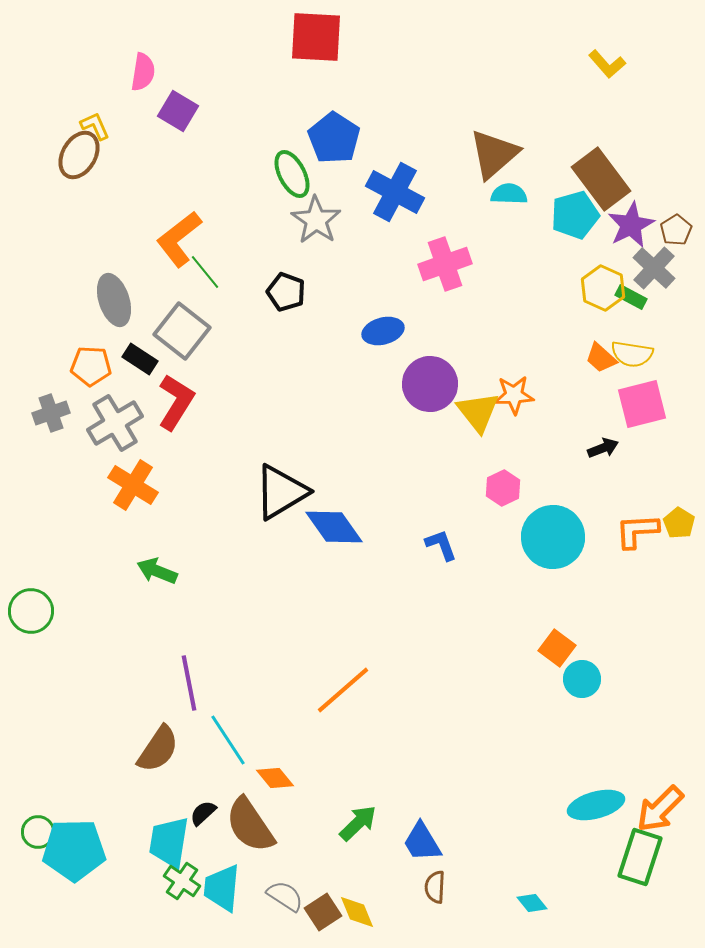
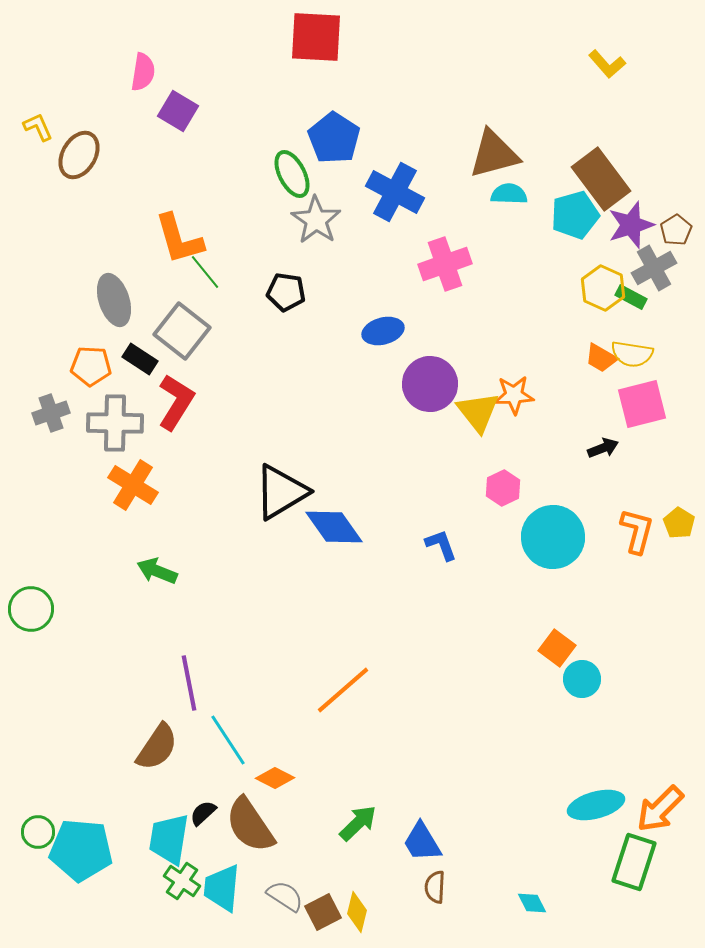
yellow L-shape at (95, 126): moved 57 px left, 1 px down
brown triangle at (494, 154): rotated 26 degrees clockwise
purple star at (631, 225): rotated 9 degrees clockwise
orange L-shape at (179, 239): rotated 68 degrees counterclockwise
gray cross at (654, 268): rotated 18 degrees clockwise
black pentagon at (286, 292): rotated 12 degrees counterclockwise
orange trapezoid at (601, 358): rotated 12 degrees counterclockwise
gray cross at (115, 423): rotated 32 degrees clockwise
orange L-shape at (637, 531): rotated 108 degrees clockwise
green circle at (31, 611): moved 2 px up
brown semicircle at (158, 749): moved 1 px left, 2 px up
orange diamond at (275, 778): rotated 24 degrees counterclockwise
cyan trapezoid at (169, 842): moved 3 px up
cyan pentagon at (74, 850): moved 7 px right; rotated 6 degrees clockwise
green rectangle at (640, 857): moved 6 px left, 5 px down
cyan diamond at (532, 903): rotated 12 degrees clockwise
brown square at (323, 912): rotated 6 degrees clockwise
yellow diamond at (357, 912): rotated 36 degrees clockwise
